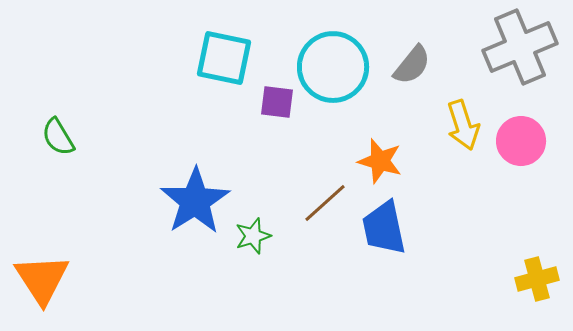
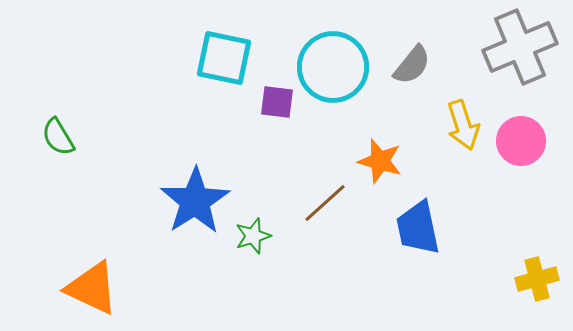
blue trapezoid: moved 34 px right
orange triangle: moved 50 px right, 9 px down; rotated 32 degrees counterclockwise
